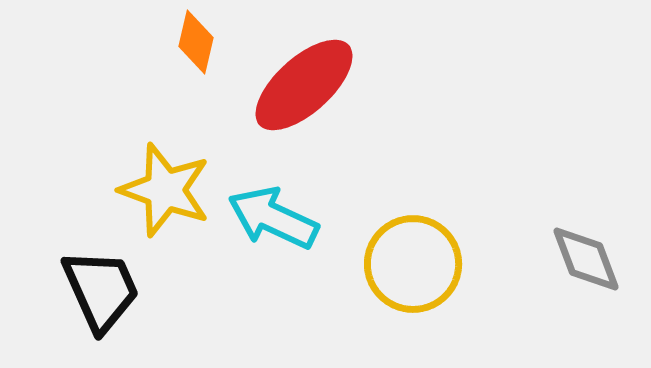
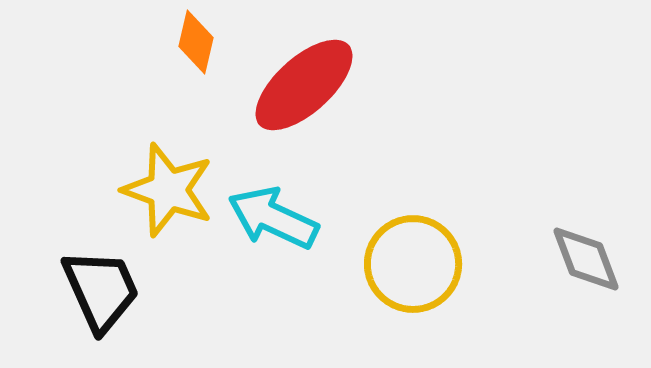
yellow star: moved 3 px right
